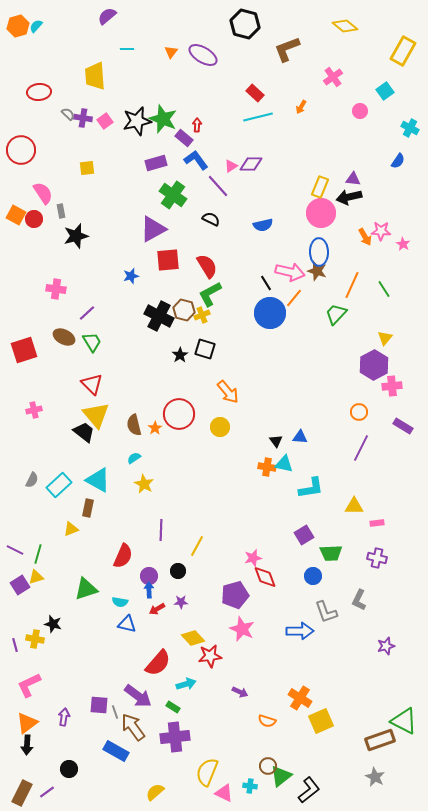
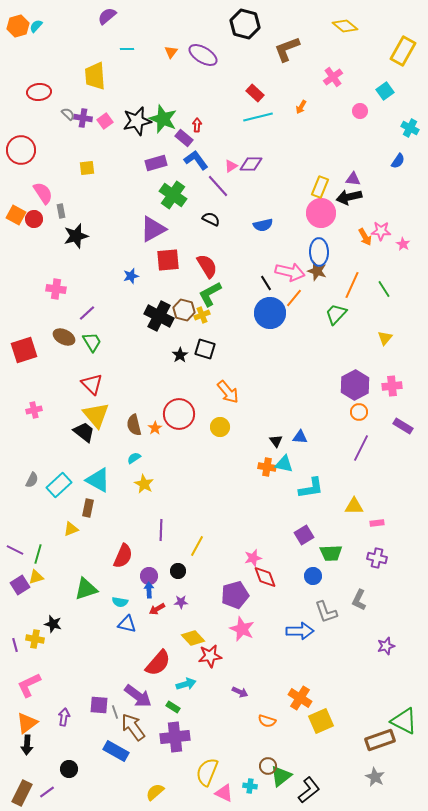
purple hexagon at (374, 365): moved 19 px left, 20 px down
